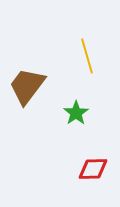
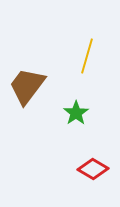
yellow line: rotated 32 degrees clockwise
red diamond: rotated 32 degrees clockwise
